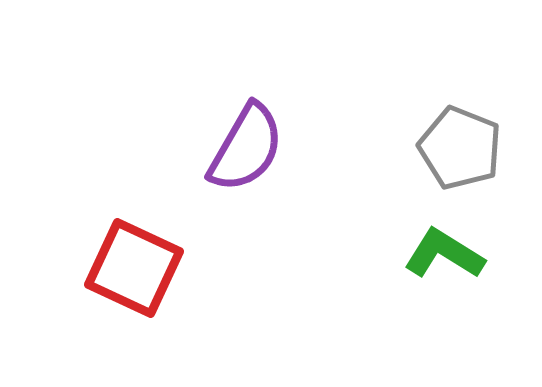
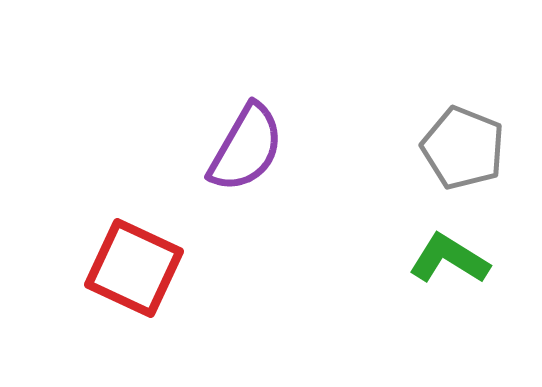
gray pentagon: moved 3 px right
green L-shape: moved 5 px right, 5 px down
